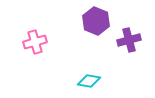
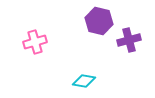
purple hexagon: moved 3 px right; rotated 8 degrees counterclockwise
cyan diamond: moved 5 px left
